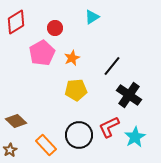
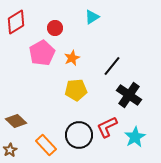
red L-shape: moved 2 px left
